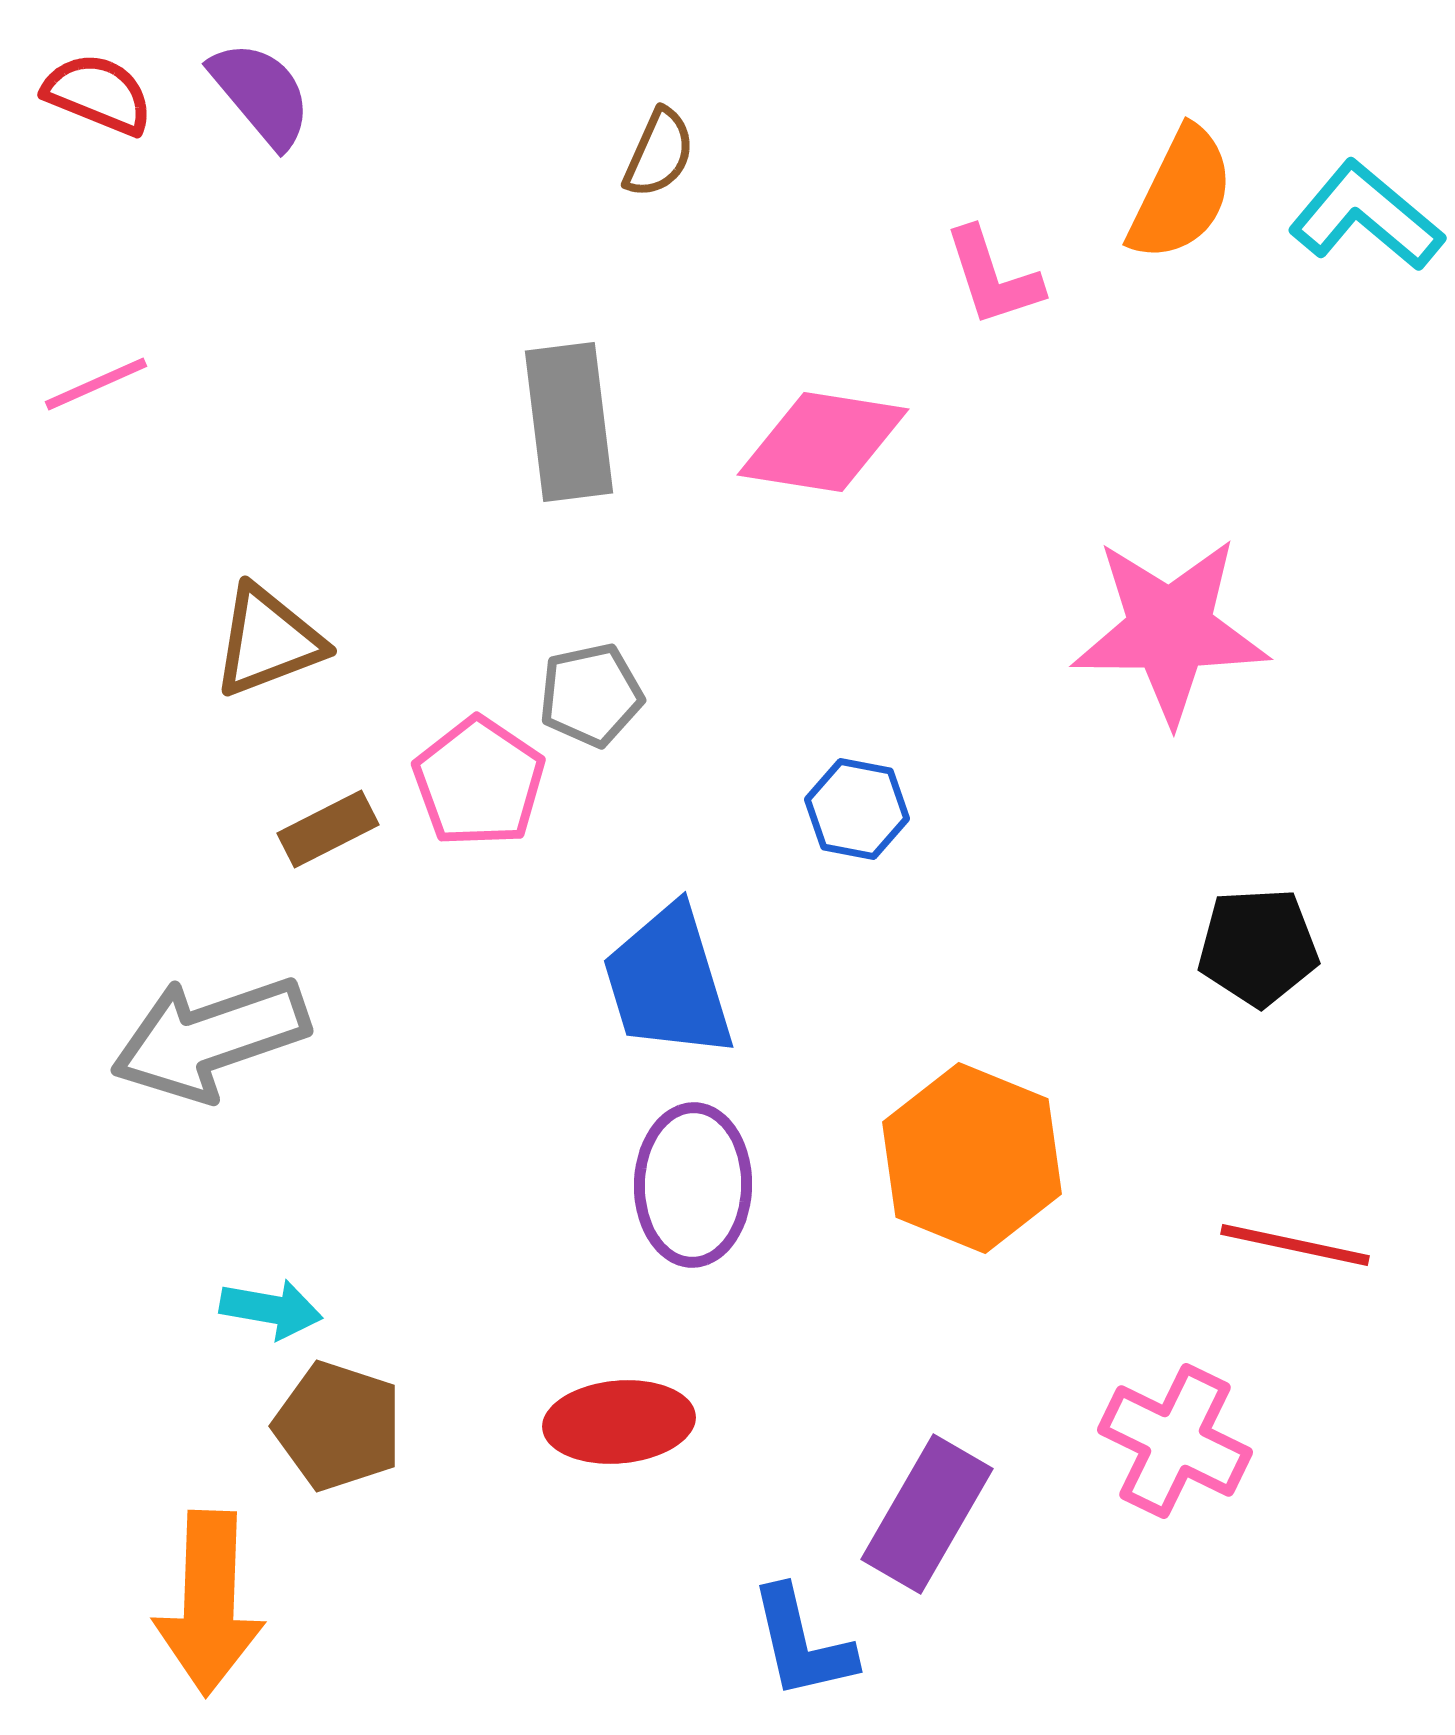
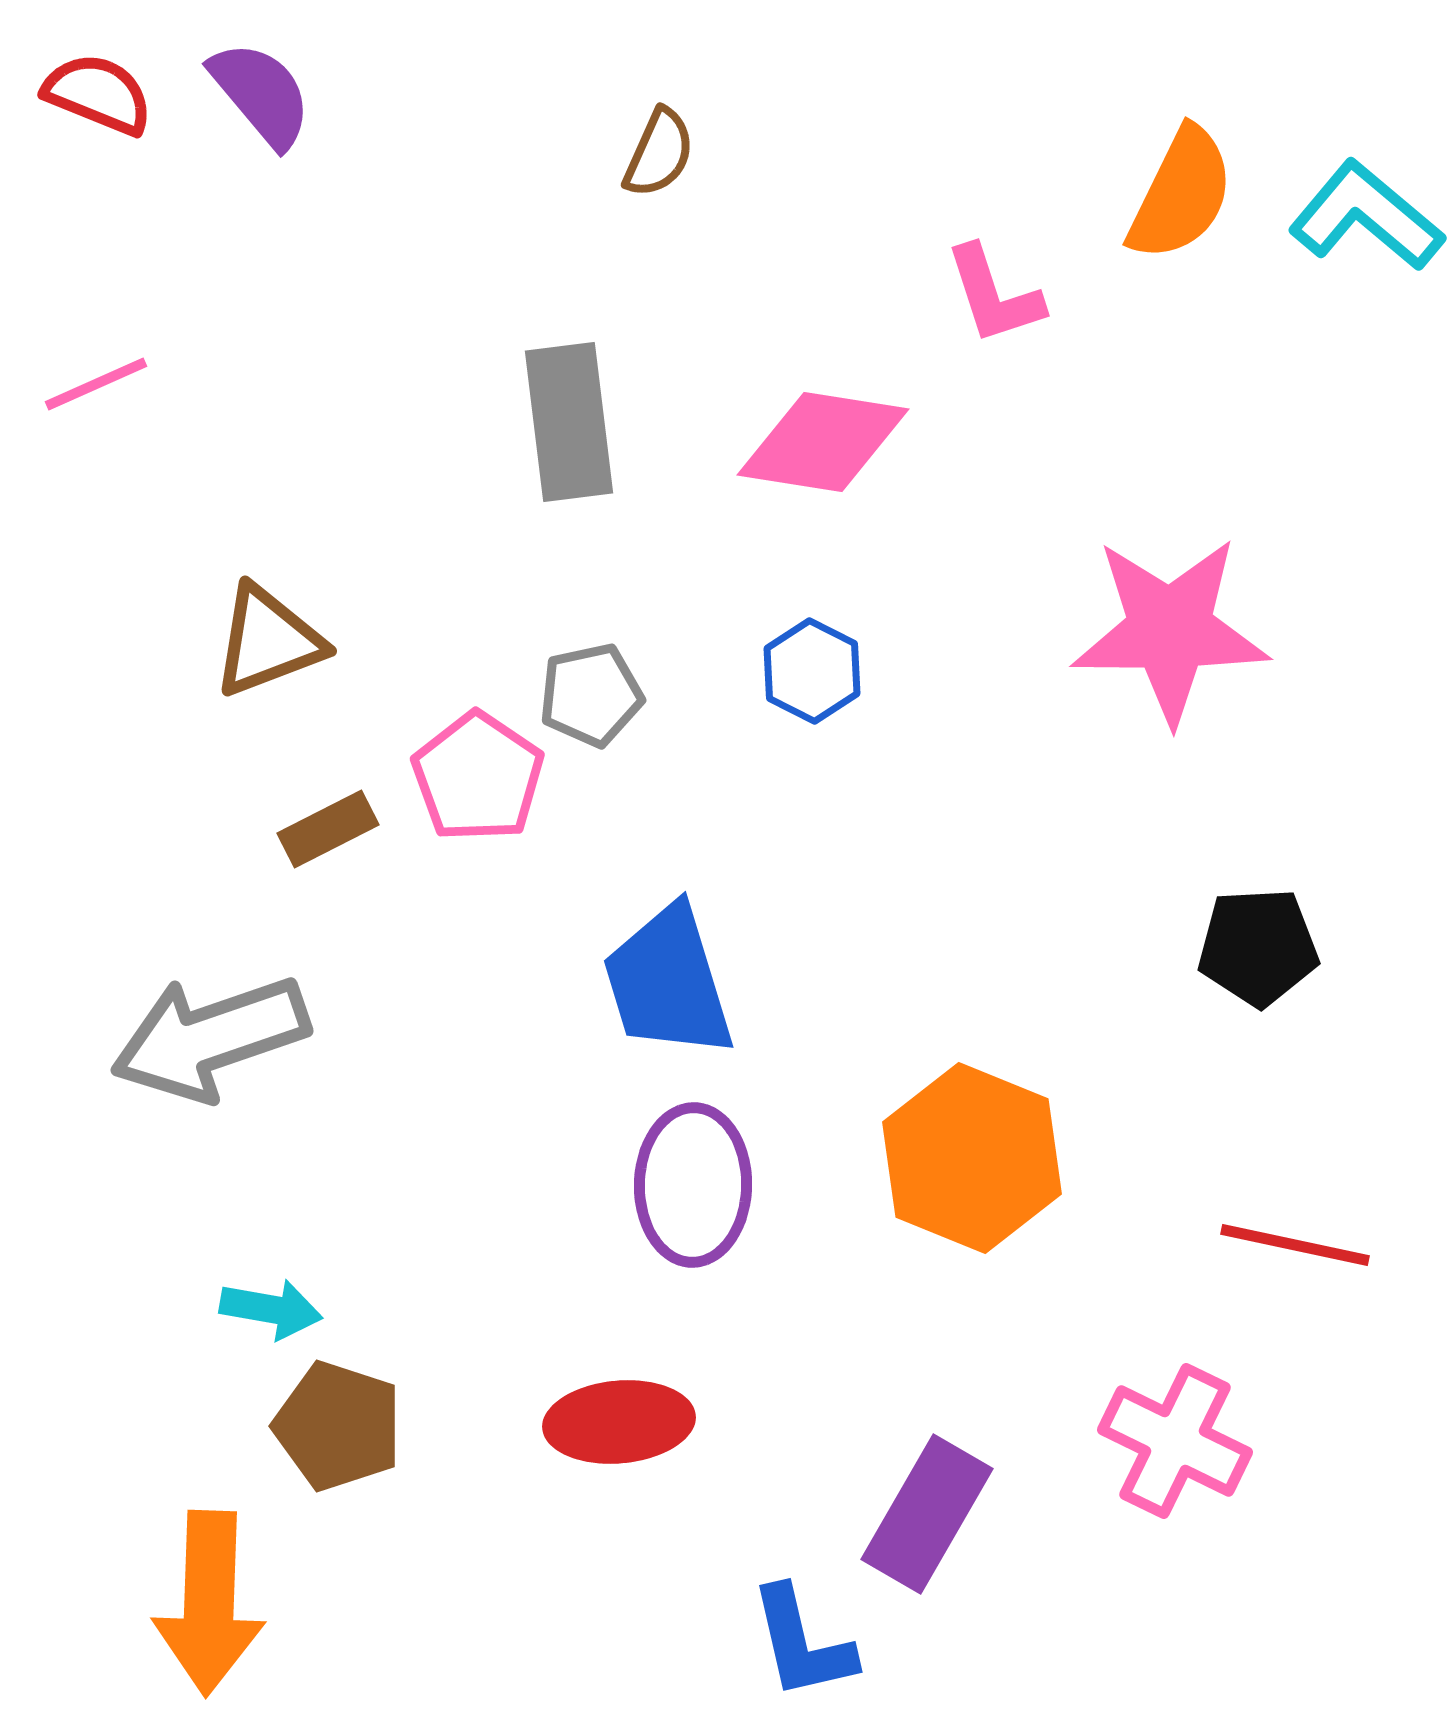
pink L-shape: moved 1 px right, 18 px down
pink pentagon: moved 1 px left, 5 px up
blue hexagon: moved 45 px left, 138 px up; rotated 16 degrees clockwise
